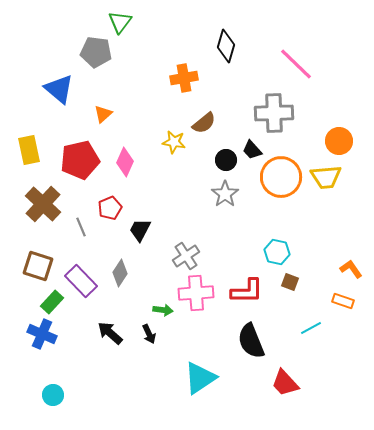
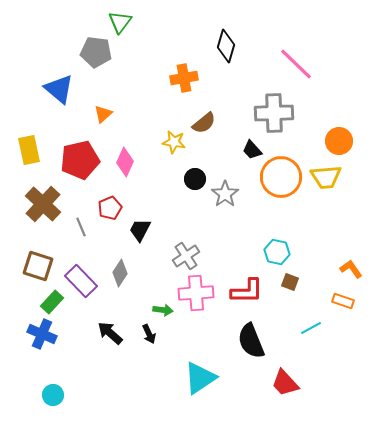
black circle at (226, 160): moved 31 px left, 19 px down
